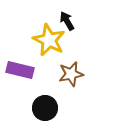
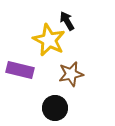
black circle: moved 10 px right
